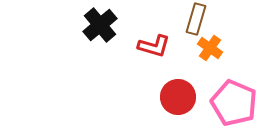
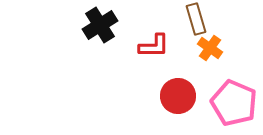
brown rectangle: rotated 32 degrees counterclockwise
black cross: rotated 8 degrees clockwise
red L-shape: rotated 16 degrees counterclockwise
red circle: moved 1 px up
